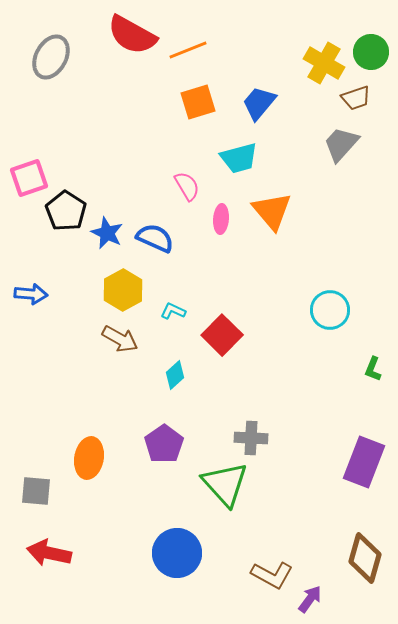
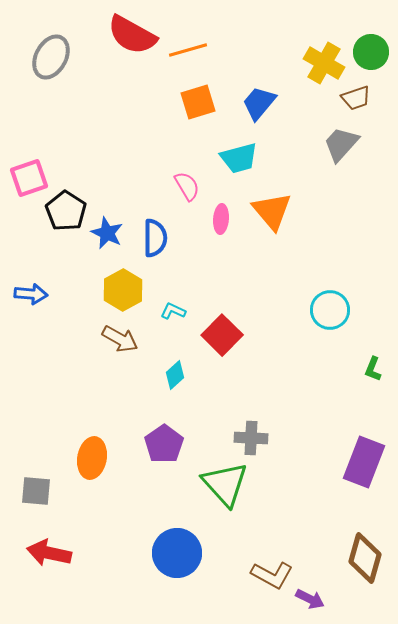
orange line: rotated 6 degrees clockwise
blue semicircle: rotated 66 degrees clockwise
orange ellipse: moved 3 px right
purple arrow: rotated 80 degrees clockwise
